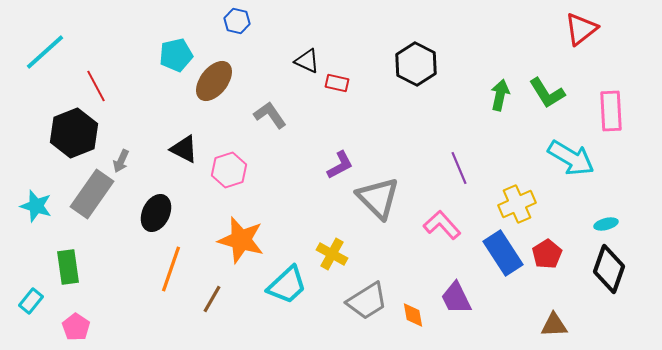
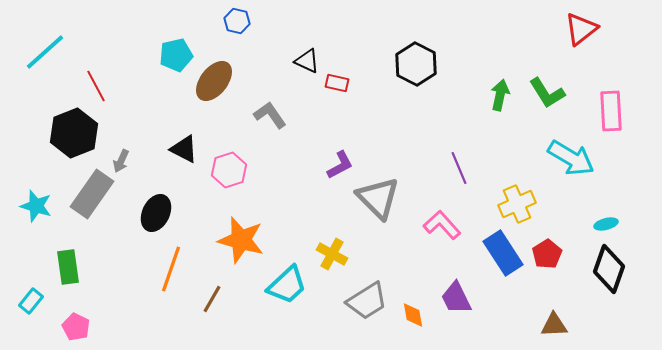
pink pentagon at (76, 327): rotated 8 degrees counterclockwise
